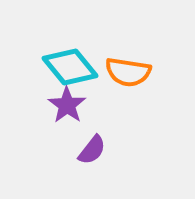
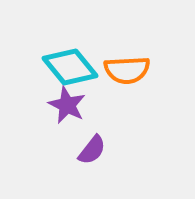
orange semicircle: moved 1 px left, 2 px up; rotated 12 degrees counterclockwise
purple star: rotated 9 degrees counterclockwise
